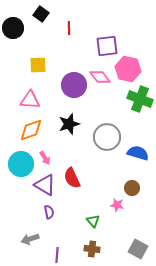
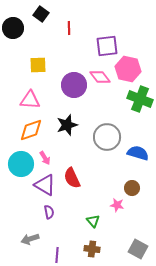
black star: moved 2 px left, 1 px down
